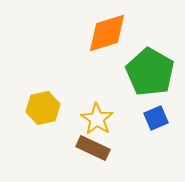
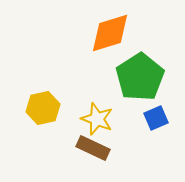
orange diamond: moved 3 px right
green pentagon: moved 10 px left, 5 px down; rotated 9 degrees clockwise
yellow star: rotated 12 degrees counterclockwise
